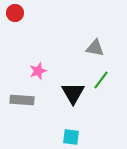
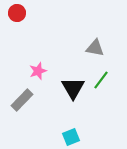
red circle: moved 2 px right
black triangle: moved 5 px up
gray rectangle: rotated 50 degrees counterclockwise
cyan square: rotated 30 degrees counterclockwise
